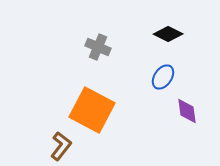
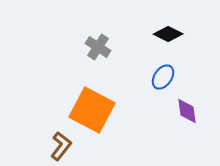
gray cross: rotated 10 degrees clockwise
